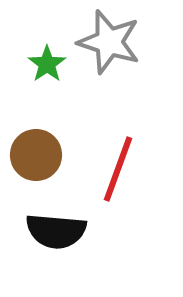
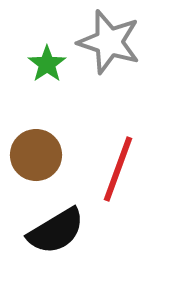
black semicircle: rotated 36 degrees counterclockwise
